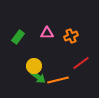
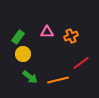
pink triangle: moved 1 px up
yellow circle: moved 11 px left, 12 px up
green arrow: moved 8 px left
